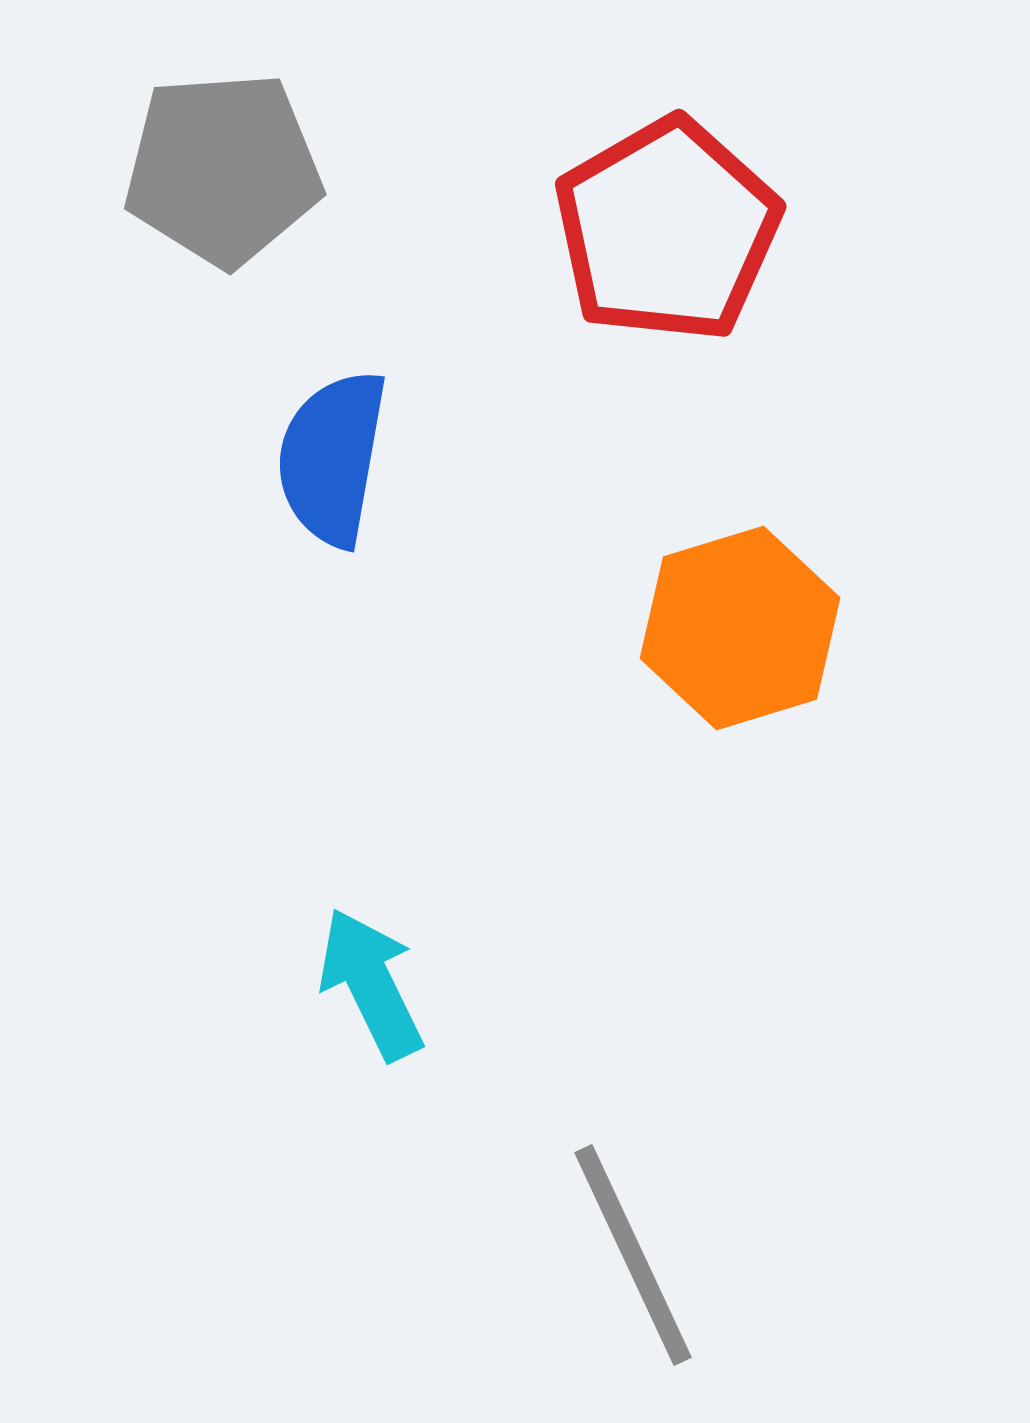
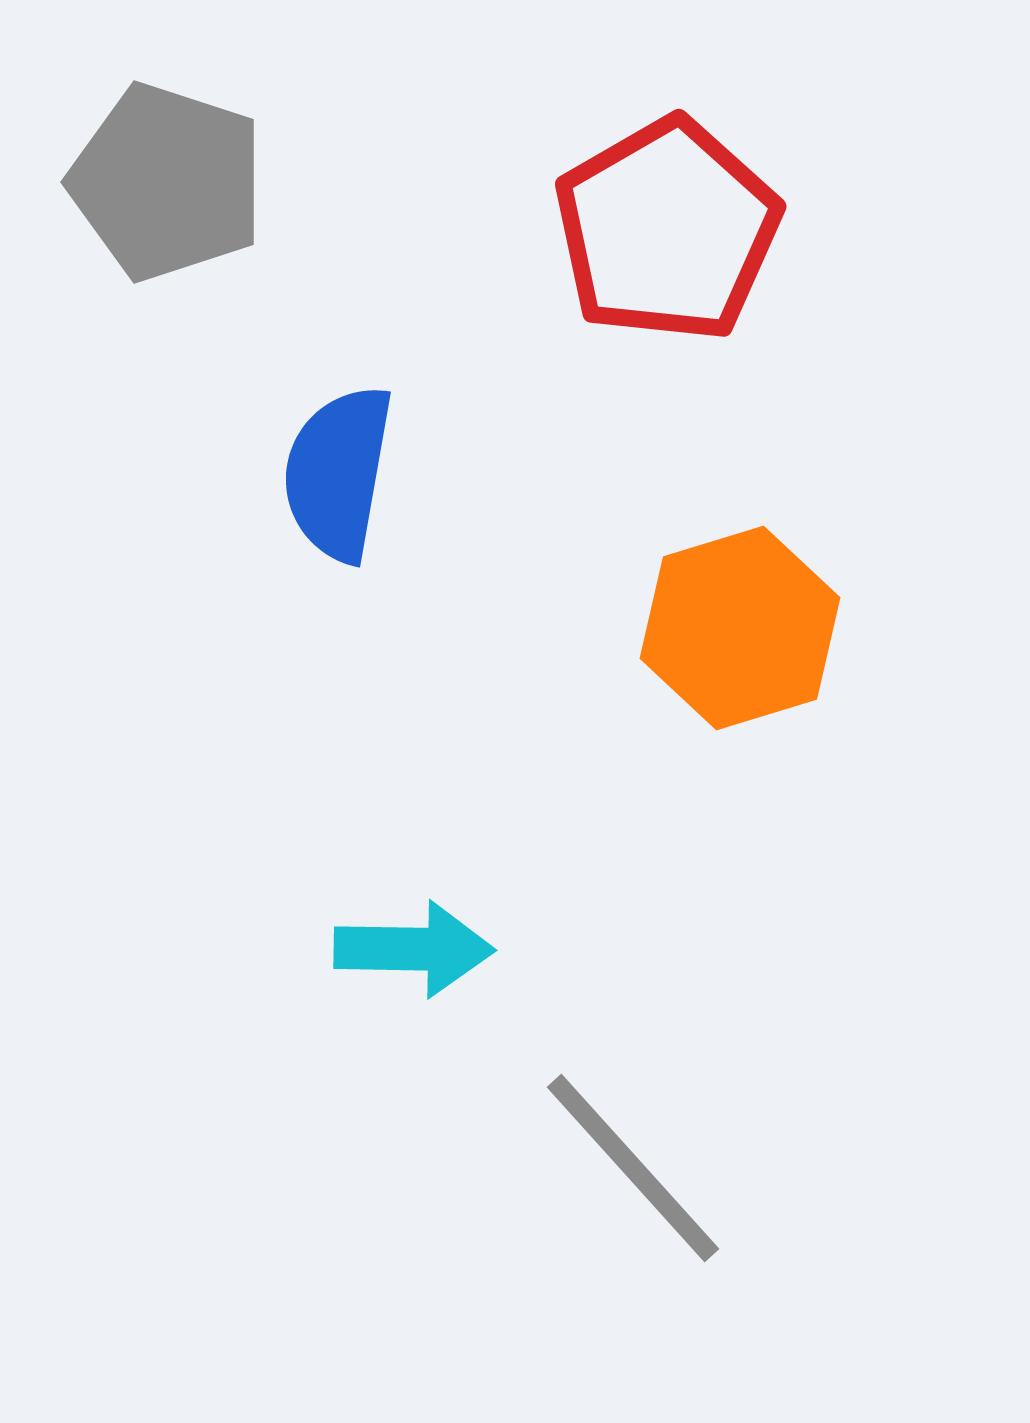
gray pentagon: moved 56 px left, 13 px down; rotated 22 degrees clockwise
blue semicircle: moved 6 px right, 15 px down
cyan arrow: moved 43 px right, 35 px up; rotated 117 degrees clockwise
gray line: moved 87 px up; rotated 17 degrees counterclockwise
